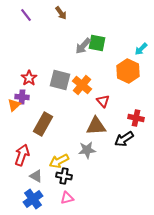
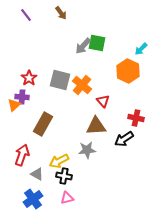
gray triangle: moved 1 px right, 2 px up
